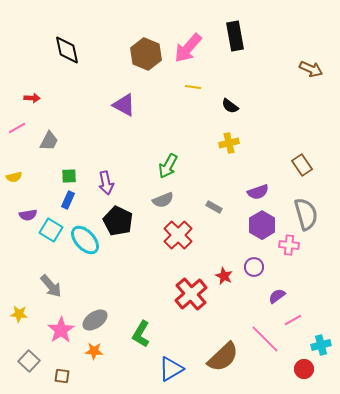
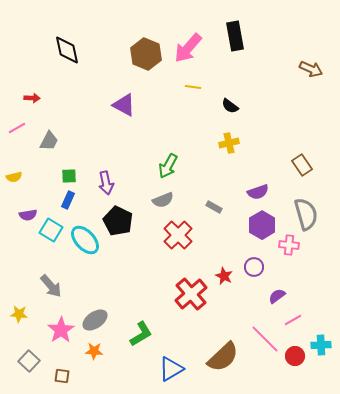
green L-shape at (141, 334): rotated 152 degrees counterclockwise
cyan cross at (321, 345): rotated 12 degrees clockwise
red circle at (304, 369): moved 9 px left, 13 px up
